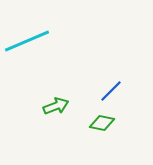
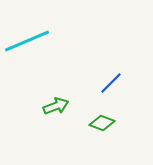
blue line: moved 8 px up
green diamond: rotated 10 degrees clockwise
